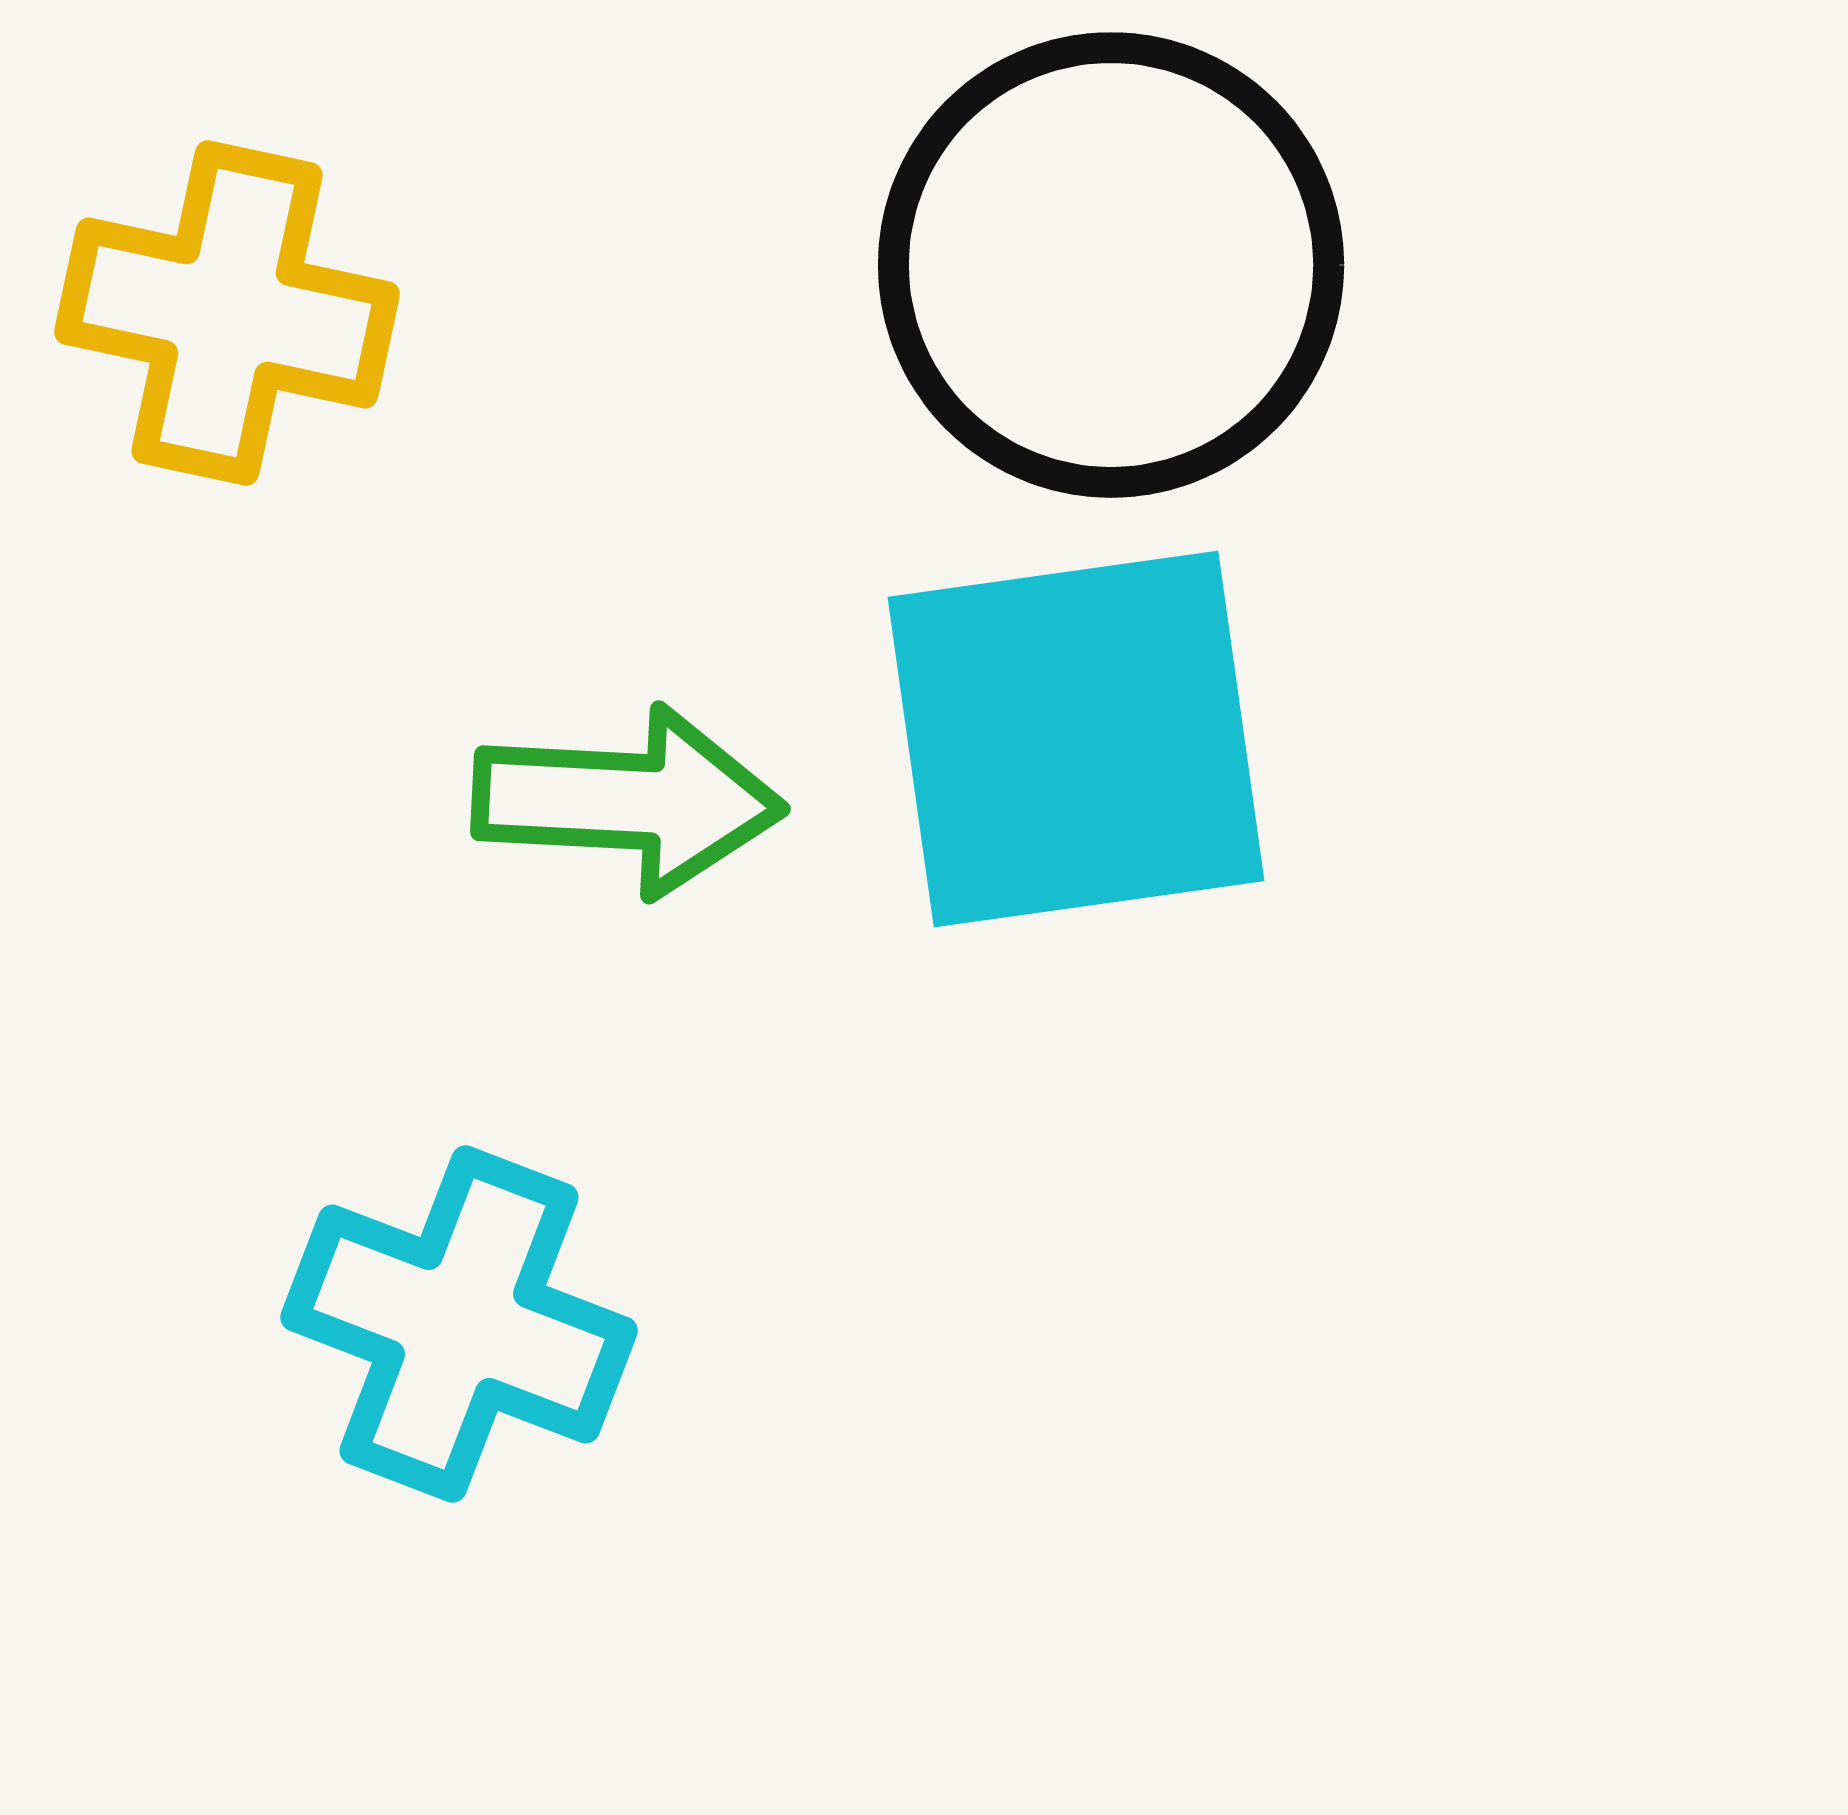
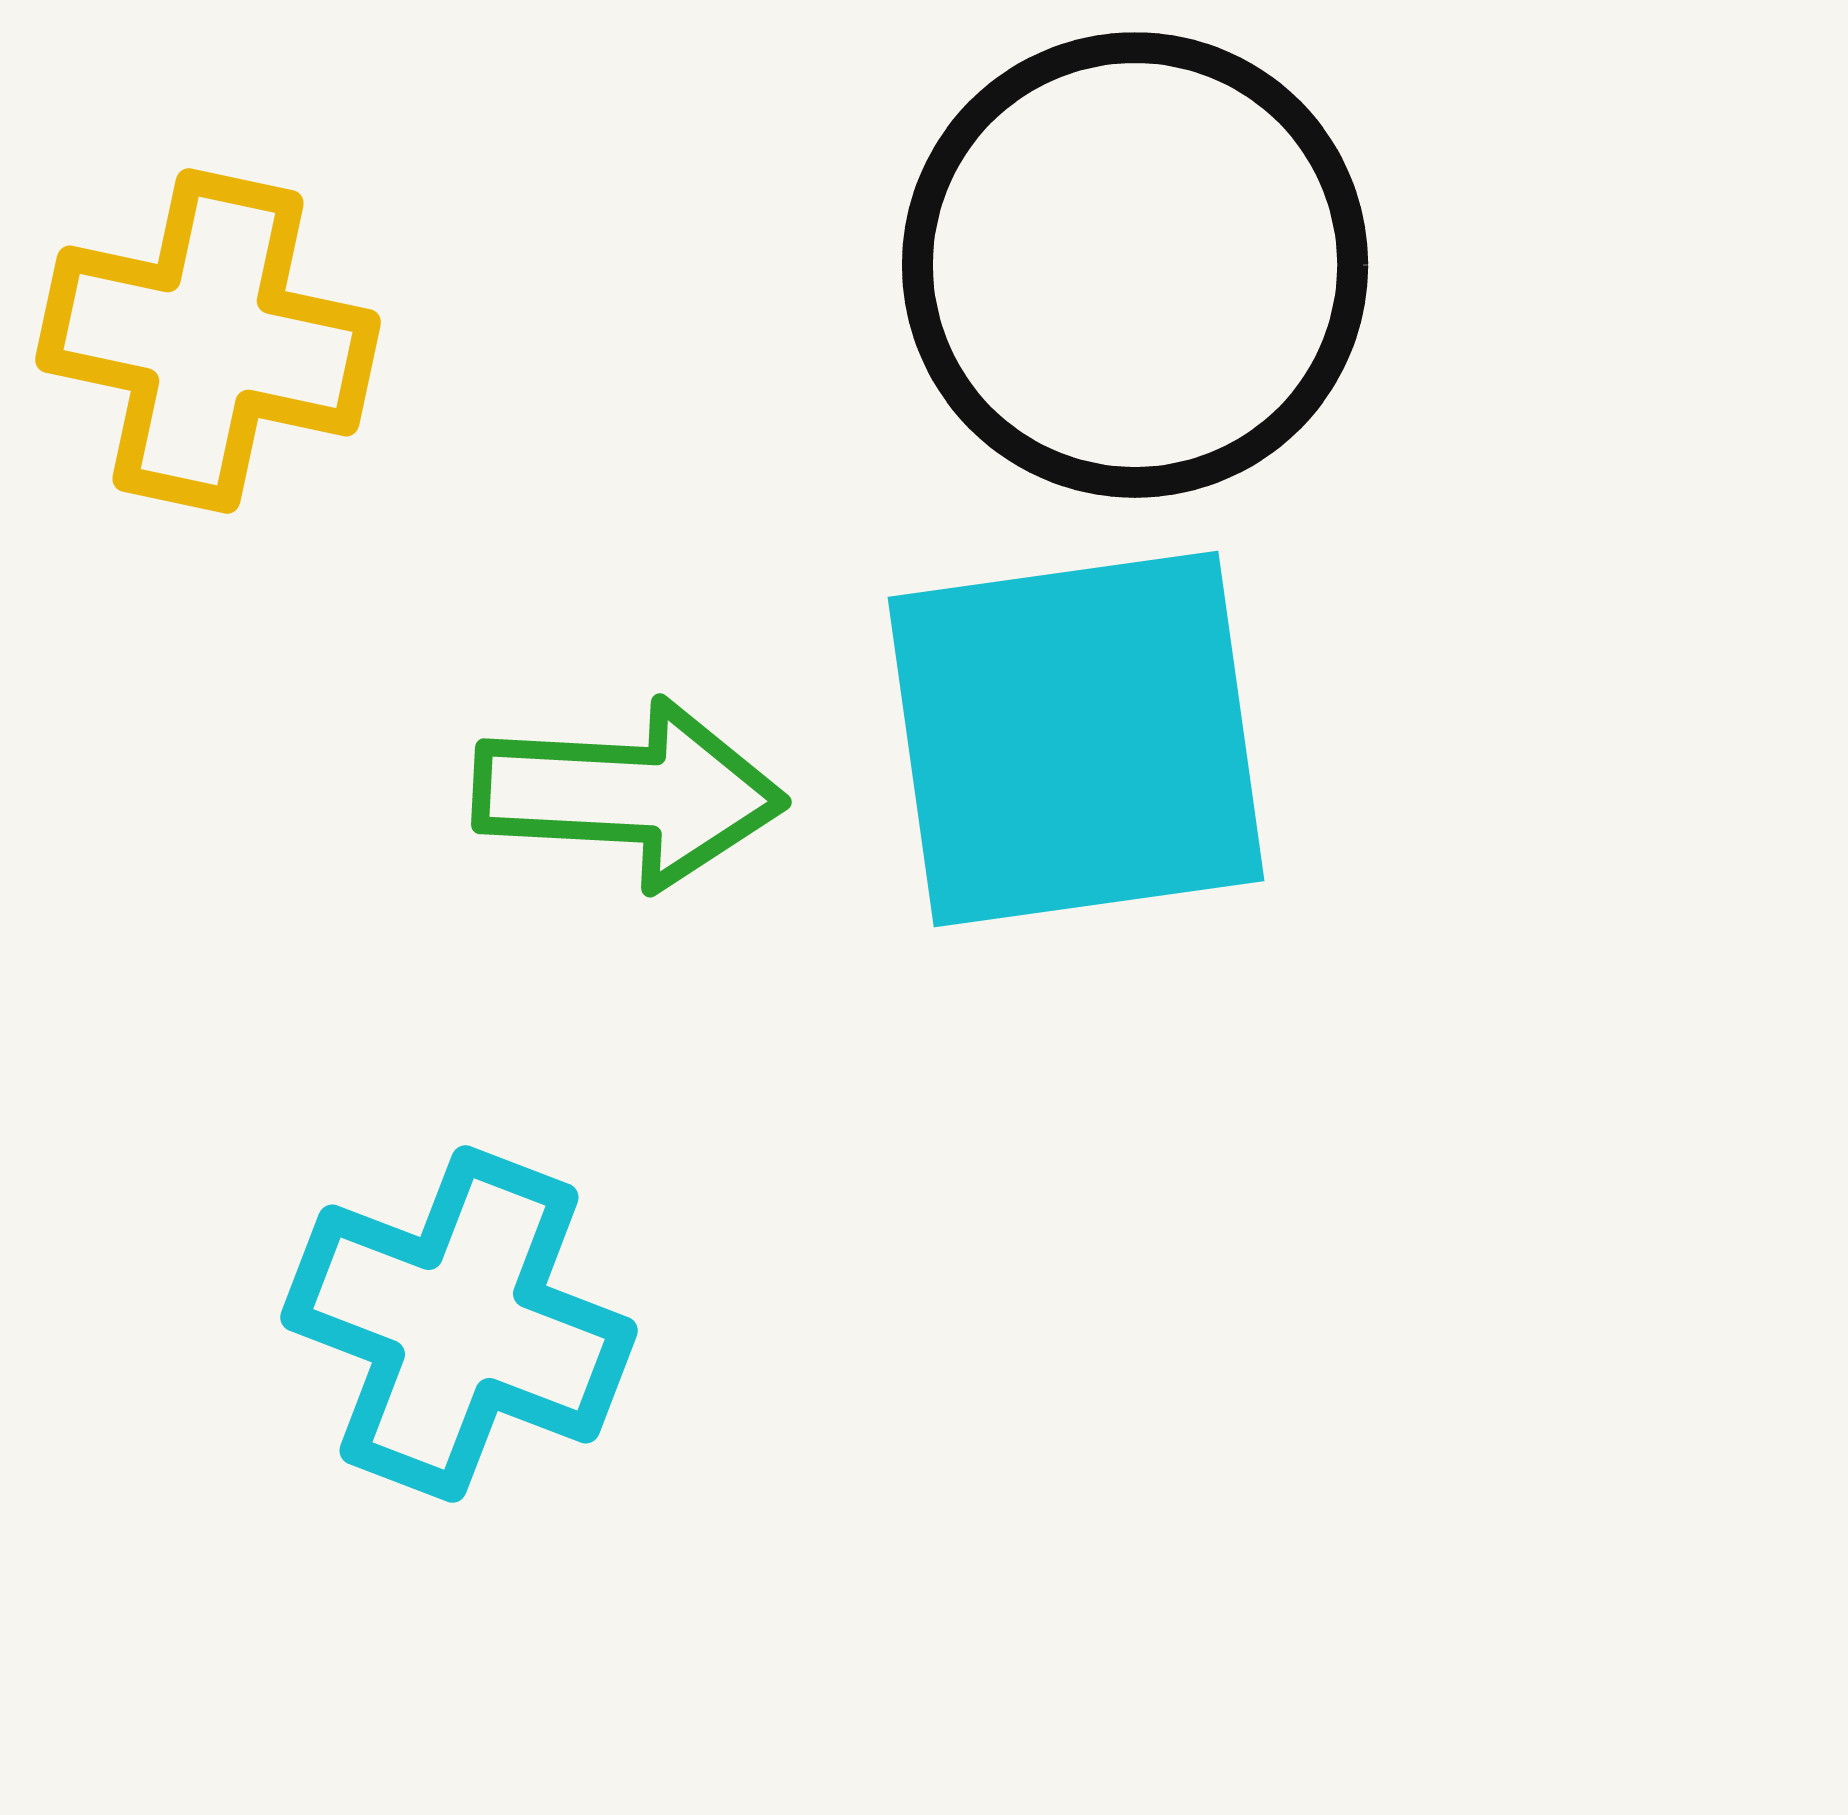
black circle: moved 24 px right
yellow cross: moved 19 px left, 28 px down
green arrow: moved 1 px right, 7 px up
